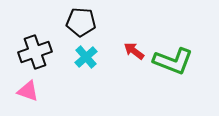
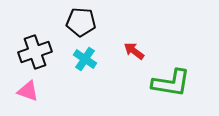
cyan cross: moved 1 px left, 2 px down; rotated 15 degrees counterclockwise
green L-shape: moved 2 px left, 22 px down; rotated 12 degrees counterclockwise
